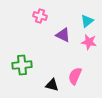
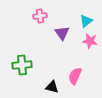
pink cross: rotated 24 degrees counterclockwise
cyan triangle: moved 1 px left
purple triangle: moved 1 px left, 2 px up; rotated 28 degrees clockwise
pink star: moved 1 px right, 1 px up
black triangle: moved 2 px down
